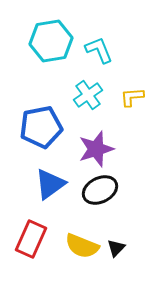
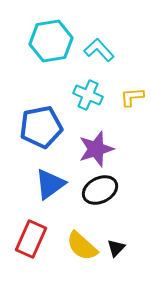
cyan L-shape: rotated 20 degrees counterclockwise
cyan cross: rotated 32 degrees counterclockwise
yellow semicircle: rotated 20 degrees clockwise
